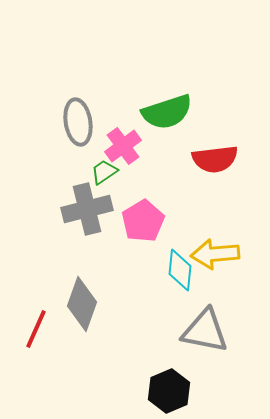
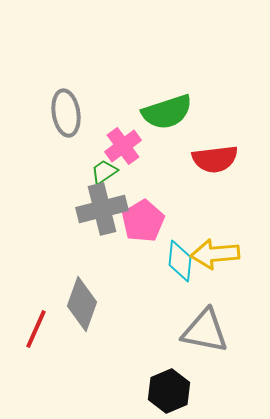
gray ellipse: moved 12 px left, 9 px up
gray cross: moved 15 px right
cyan diamond: moved 9 px up
